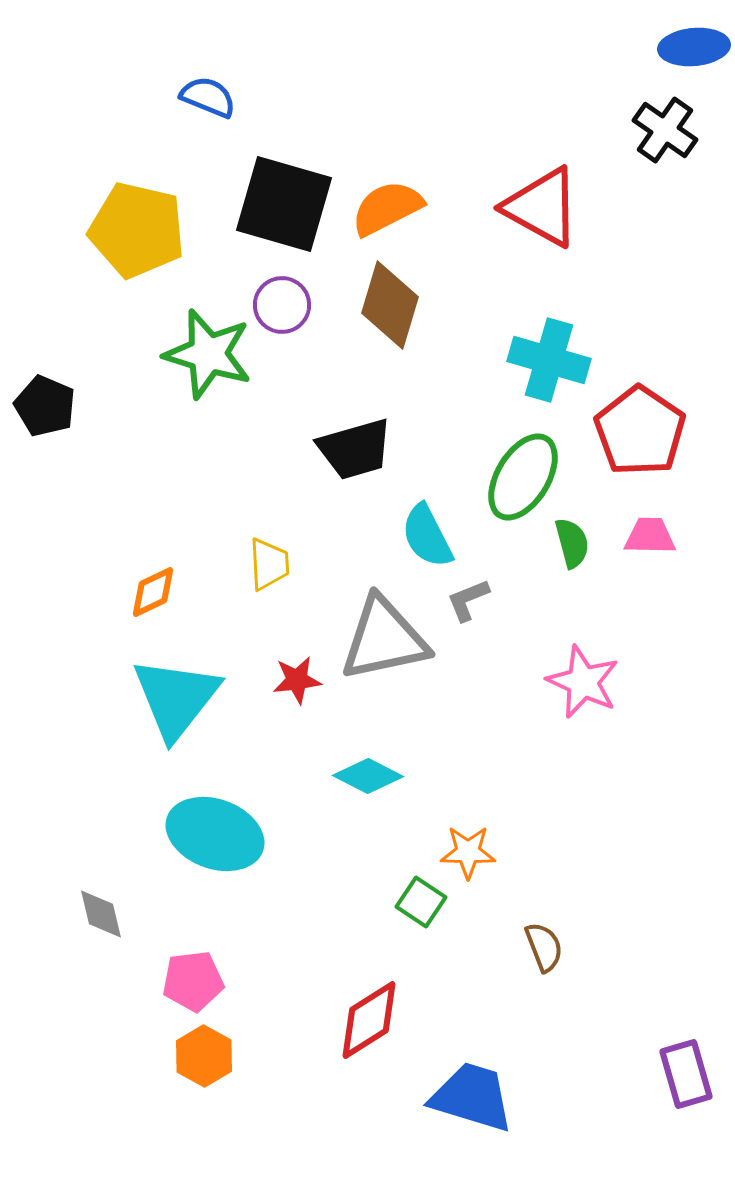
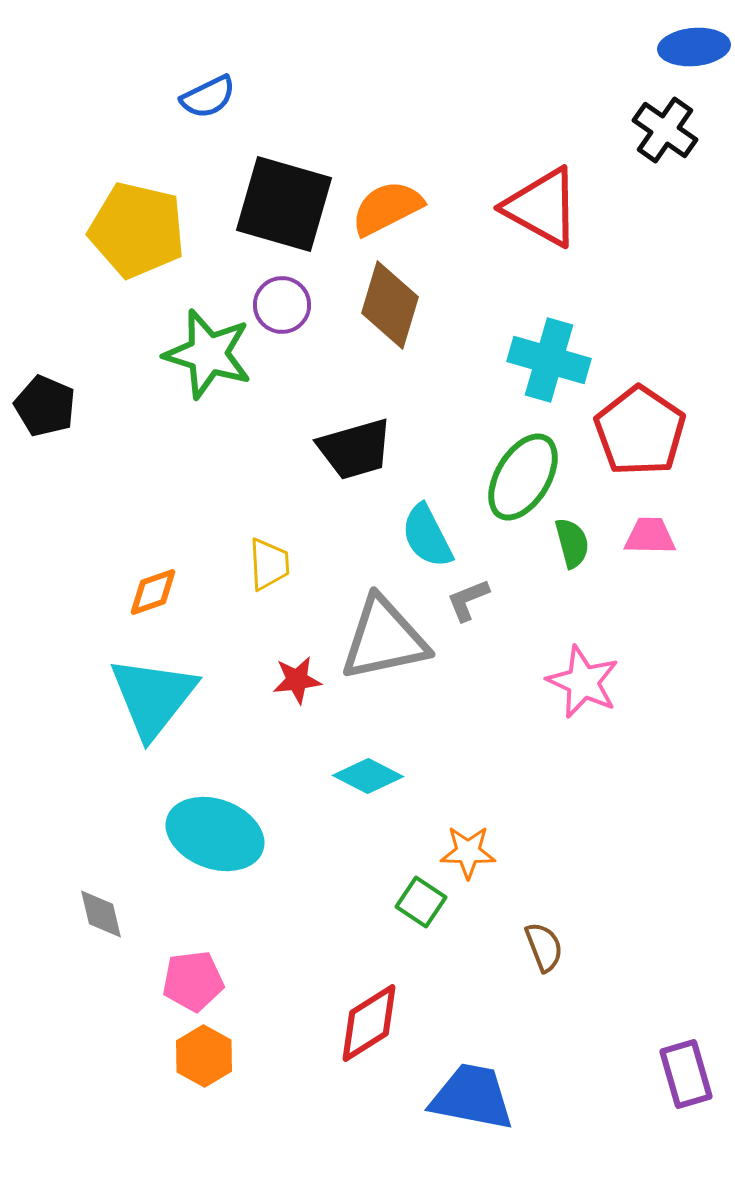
blue semicircle: rotated 132 degrees clockwise
orange diamond: rotated 6 degrees clockwise
cyan triangle: moved 23 px left, 1 px up
red diamond: moved 3 px down
blue trapezoid: rotated 6 degrees counterclockwise
